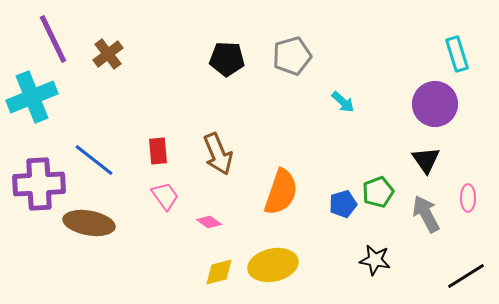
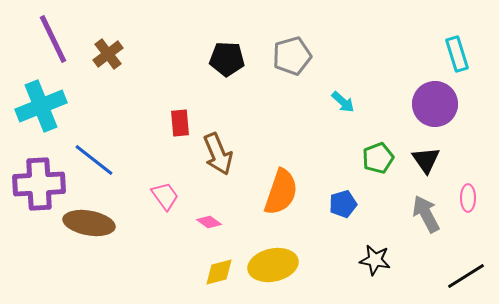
cyan cross: moved 9 px right, 9 px down
red rectangle: moved 22 px right, 28 px up
green pentagon: moved 34 px up
